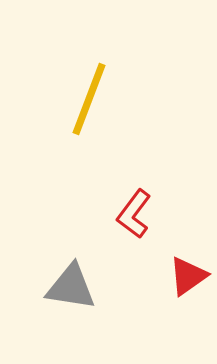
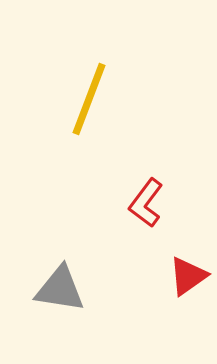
red L-shape: moved 12 px right, 11 px up
gray triangle: moved 11 px left, 2 px down
